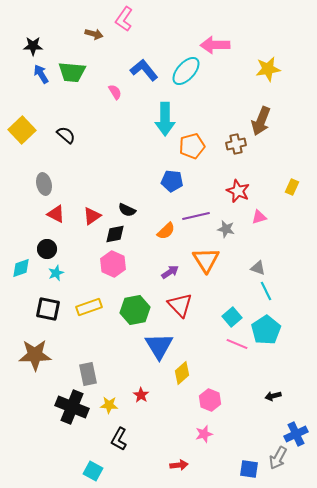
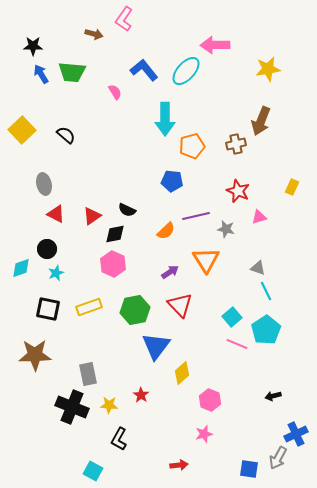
blue triangle at (159, 346): moved 3 px left; rotated 8 degrees clockwise
